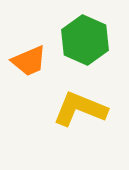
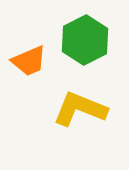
green hexagon: rotated 9 degrees clockwise
